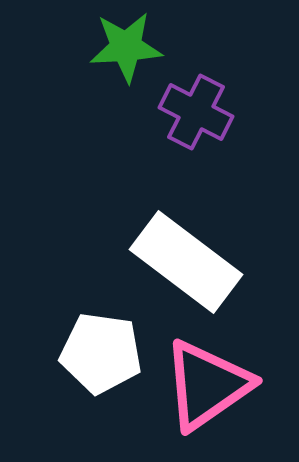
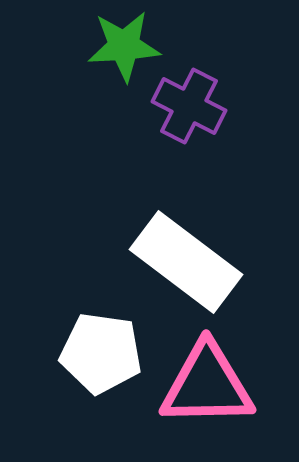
green star: moved 2 px left, 1 px up
purple cross: moved 7 px left, 6 px up
pink triangle: rotated 34 degrees clockwise
